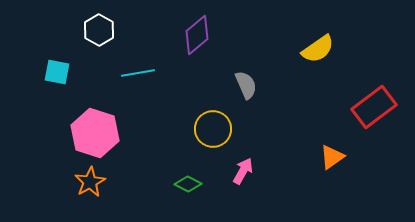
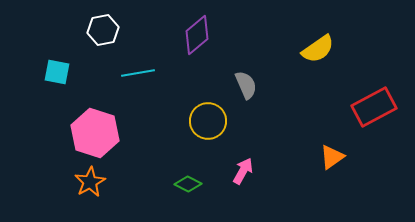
white hexagon: moved 4 px right; rotated 20 degrees clockwise
red rectangle: rotated 9 degrees clockwise
yellow circle: moved 5 px left, 8 px up
